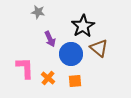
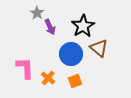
gray star: moved 1 px left, 1 px down; rotated 24 degrees clockwise
purple arrow: moved 12 px up
orange square: rotated 16 degrees counterclockwise
